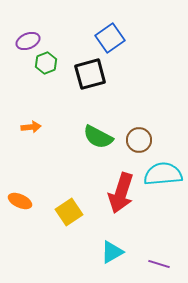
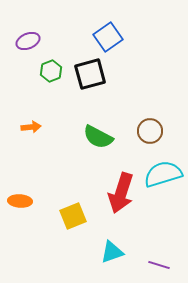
blue square: moved 2 px left, 1 px up
green hexagon: moved 5 px right, 8 px down
brown circle: moved 11 px right, 9 px up
cyan semicircle: rotated 12 degrees counterclockwise
orange ellipse: rotated 20 degrees counterclockwise
yellow square: moved 4 px right, 4 px down; rotated 12 degrees clockwise
cyan triangle: rotated 10 degrees clockwise
purple line: moved 1 px down
